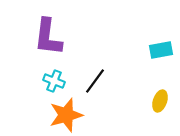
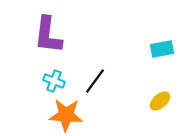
purple L-shape: moved 2 px up
cyan rectangle: moved 1 px right, 1 px up
yellow ellipse: rotated 30 degrees clockwise
orange star: rotated 20 degrees clockwise
